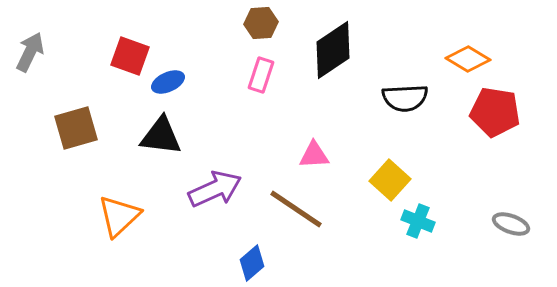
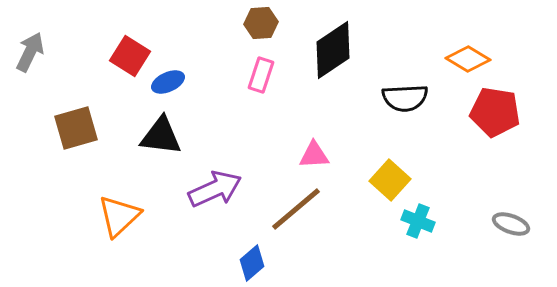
red square: rotated 12 degrees clockwise
brown line: rotated 74 degrees counterclockwise
